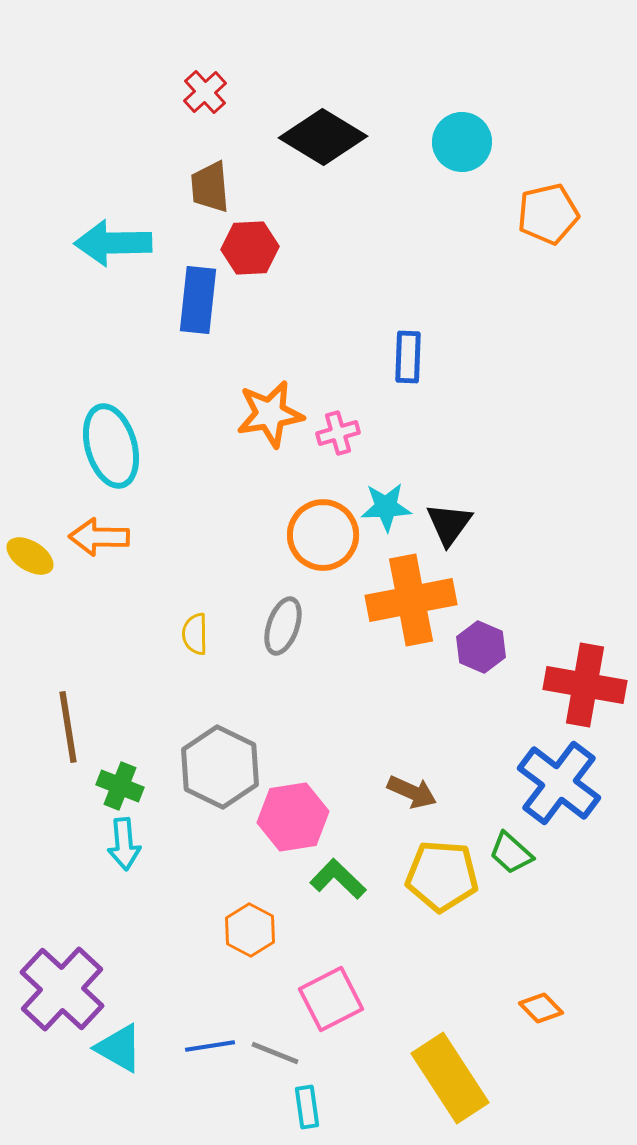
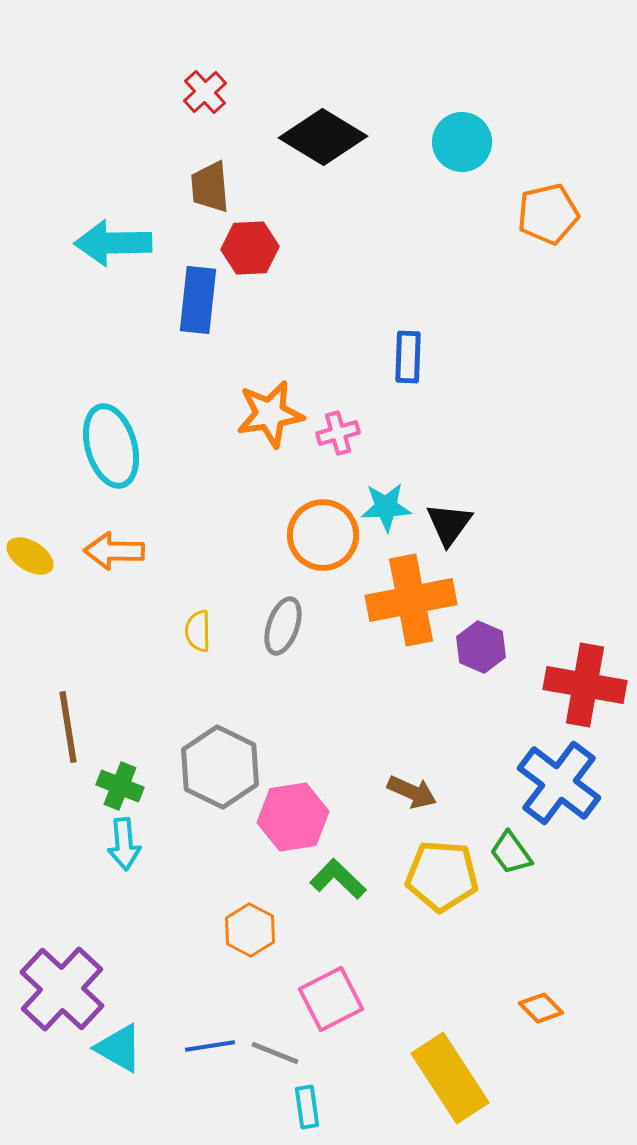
orange arrow at (99, 537): moved 15 px right, 14 px down
yellow semicircle at (195, 634): moved 3 px right, 3 px up
green trapezoid at (511, 853): rotated 12 degrees clockwise
